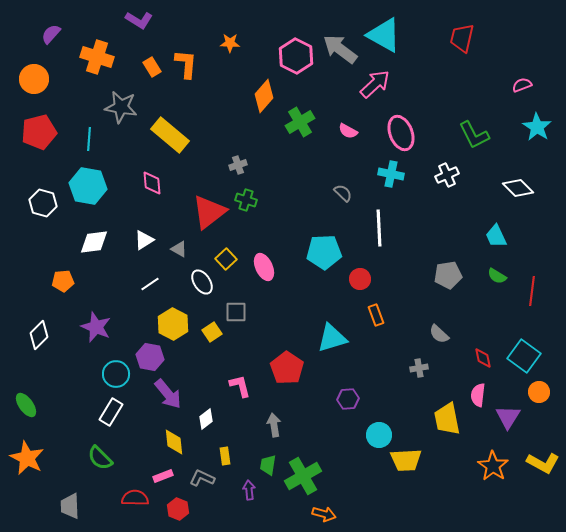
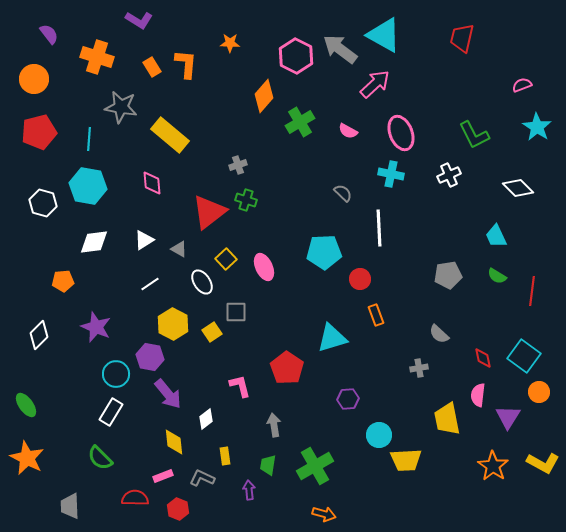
purple semicircle at (51, 34): moved 2 px left; rotated 100 degrees clockwise
white cross at (447, 175): moved 2 px right
green cross at (303, 476): moved 12 px right, 10 px up
